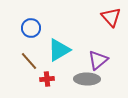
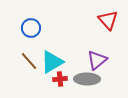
red triangle: moved 3 px left, 3 px down
cyan triangle: moved 7 px left, 12 px down
purple triangle: moved 1 px left
red cross: moved 13 px right
